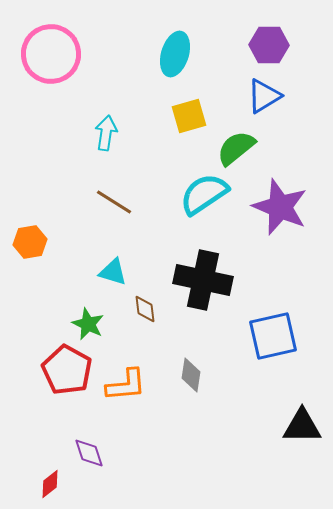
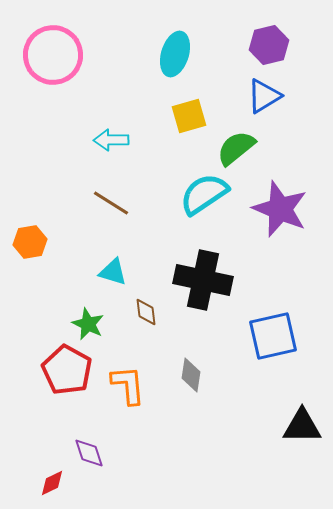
purple hexagon: rotated 15 degrees counterclockwise
pink circle: moved 2 px right, 1 px down
cyan arrow: moved 5 px right, 7 px down; rotated 100 degrees counterclockwise
brown line: moved 3 px left, 1 px down
purple star: moved 2 px down
brown diamond: moved 1 px right, 3 px down
orange L-shape: moved 2 px right; rotated 90 degrees counterclockwise
red diamond: moved 2 px right, 1 px up; rotated 12 degrees clockwise
